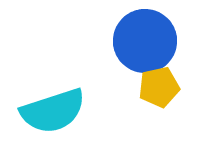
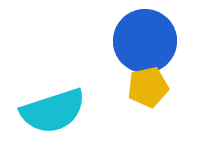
yellow pentagon: moved 11 px left
